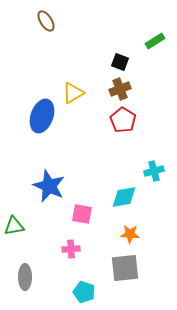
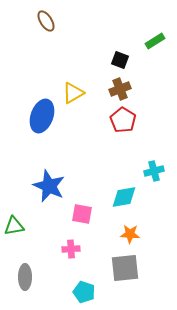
black square: moved 2 px up
